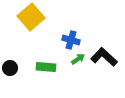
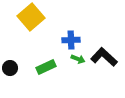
blue cross: rotated 18 degrees counterclockwise
green arrow: rotated 56 degrees clockwise
green rectangle: rotated 30 degrees counterclockwise
